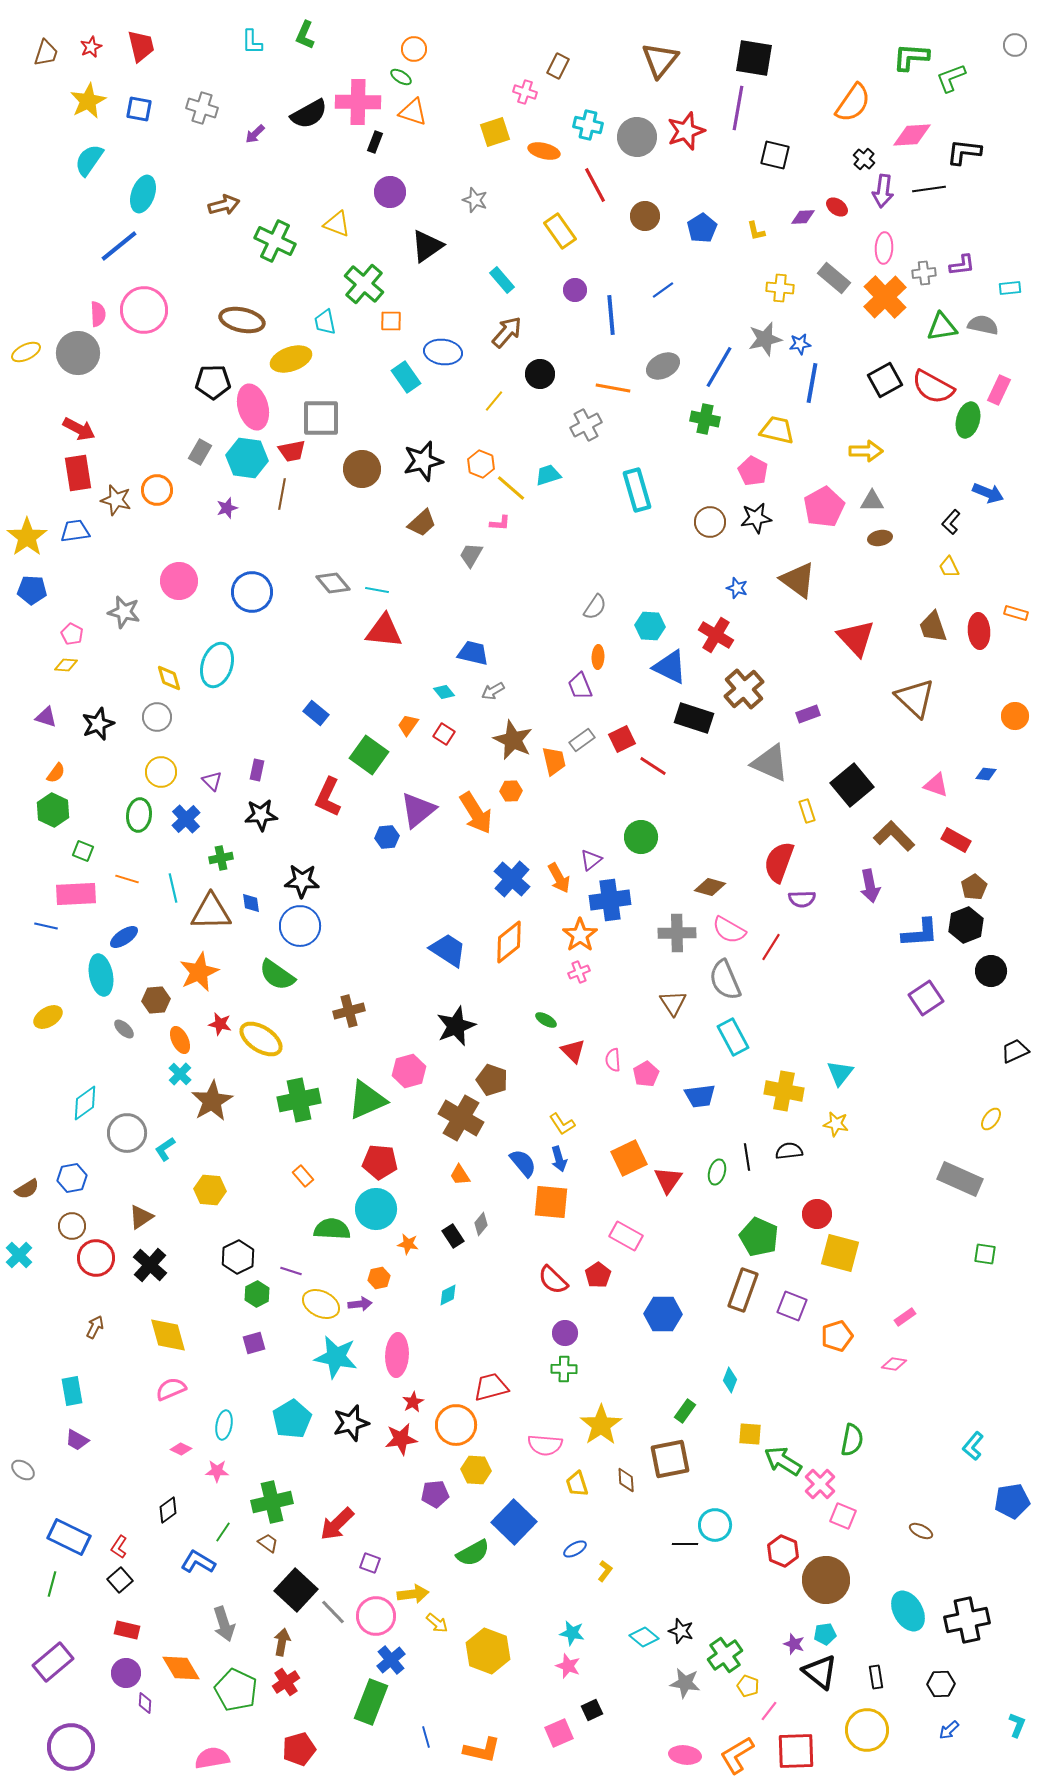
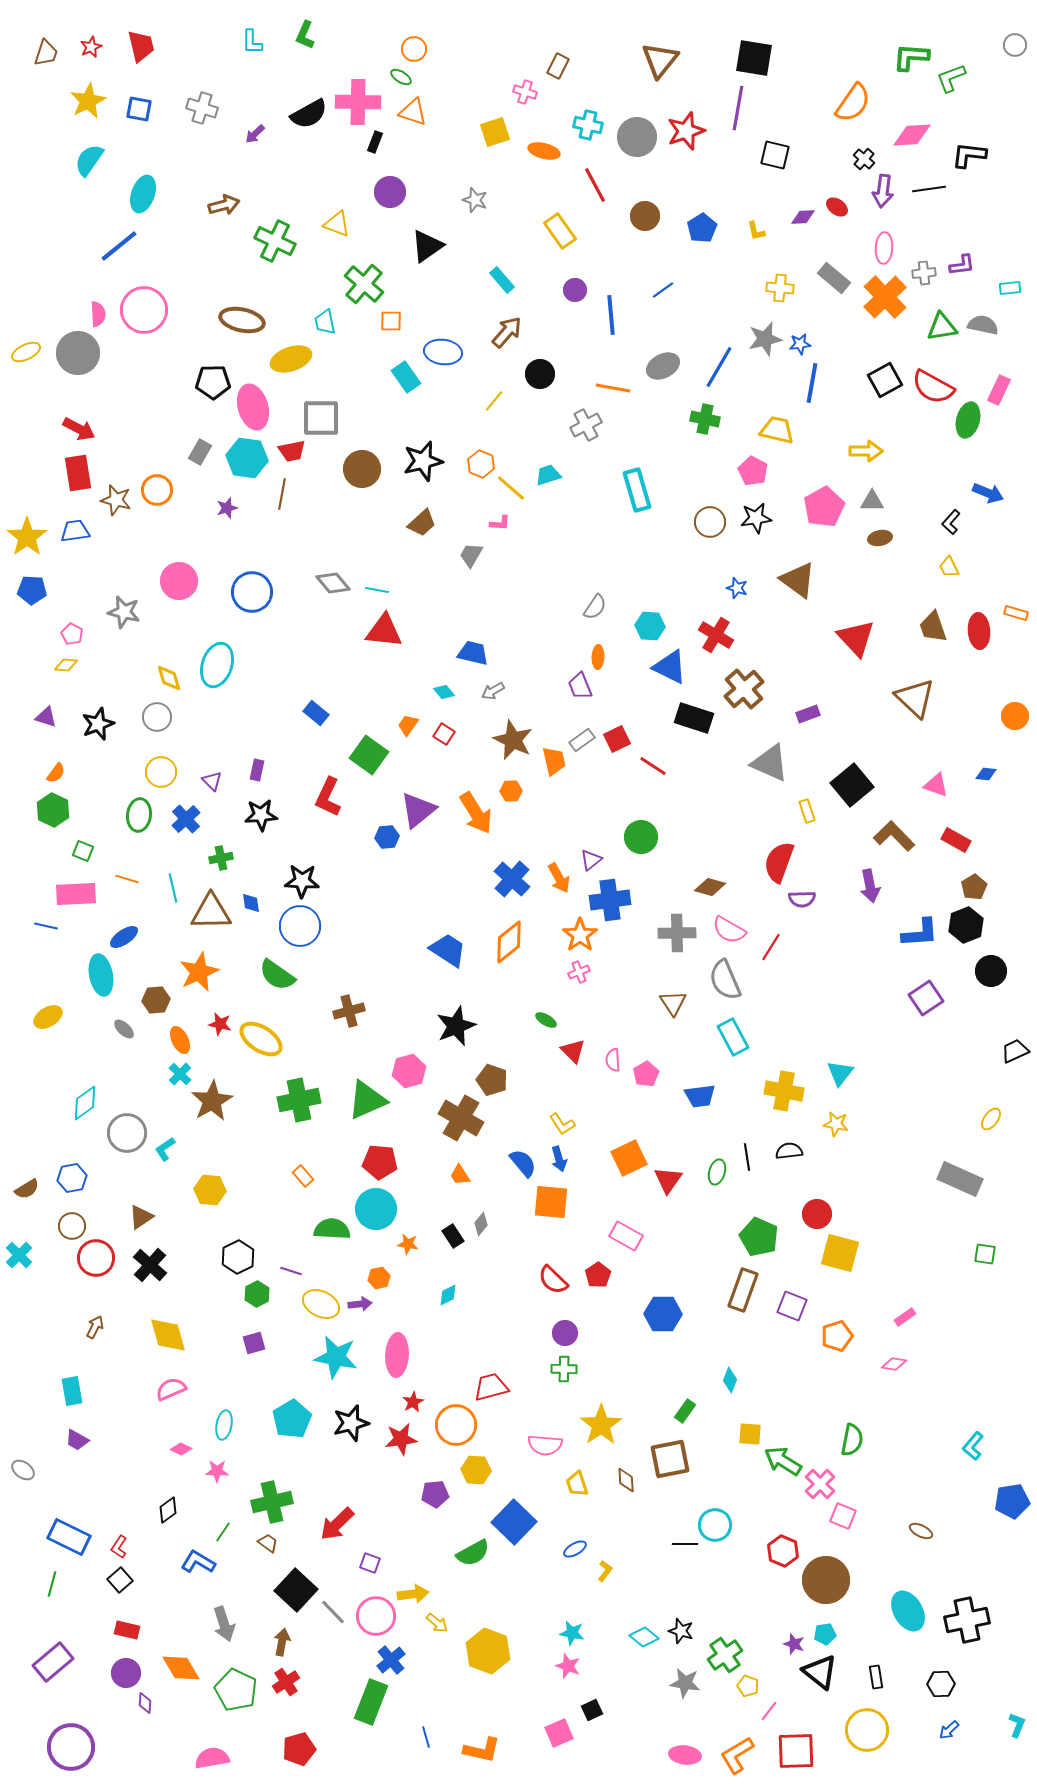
black L-shape at (964, 152): moved 5 px right, 3 px down
red square at (622, 739): moved 5 px left
